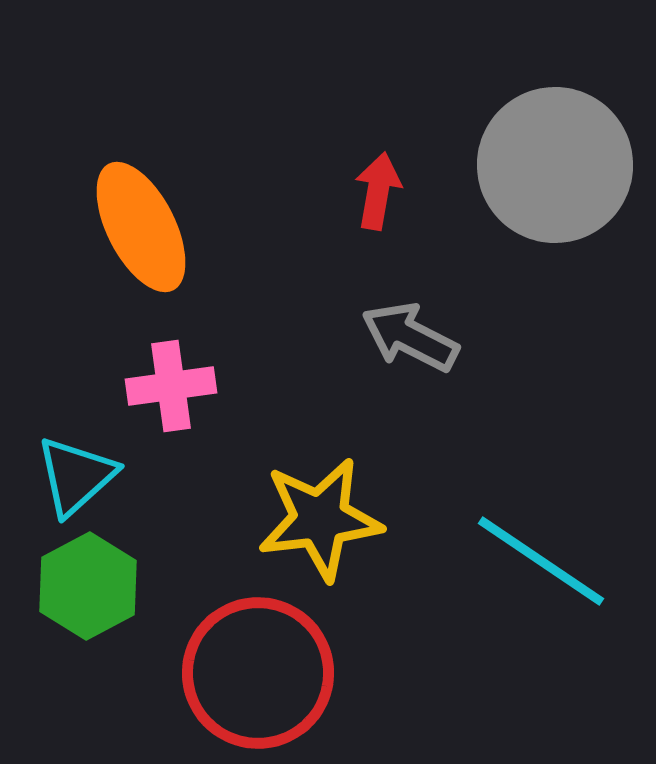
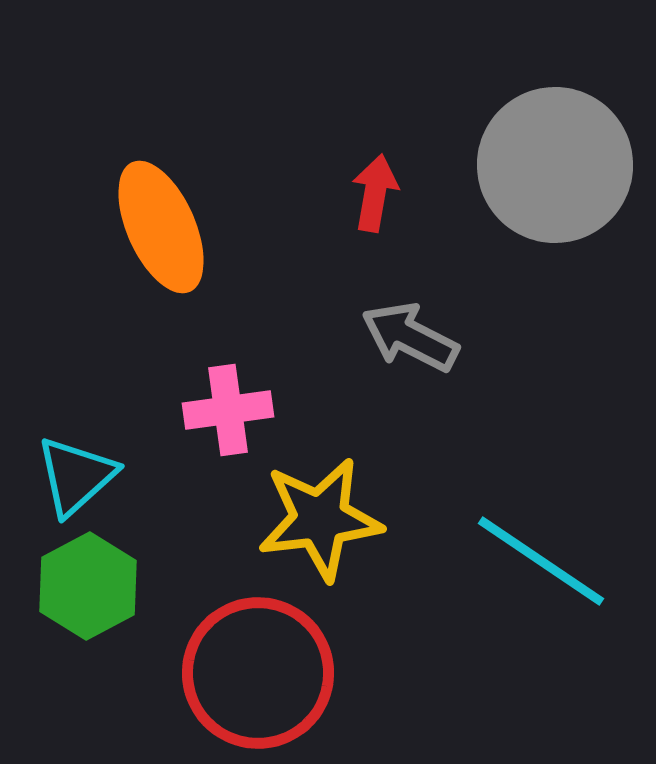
red arrow: moved 3 px left, 2 px down
orange ellipse: moved 20 px right; rotated 3 degrees clockwise
pink cross: moved 57 px right, 24 px down
